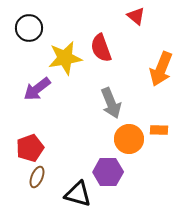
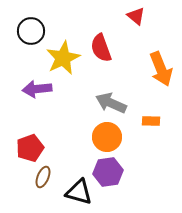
black circle: moved 2 px right, 3 px down
yellow star: moved 2 px left; rotated 16 degrees counterclockwise
orange arrow: rotated 44 degrees counterclockwise
purple arrow: rotated 32 degrees clockwise
gray arrow: rotated 136 degrees clockwise
orange rectangle: moved 8 px left, 9 px up
orange circle: moved 22 px left, 2 px up
purple hexagon: rotated 8 degrees counterclockwise
brown ellipse: moved 6 px right
black triangle: moved 1 px right, 2 px up
